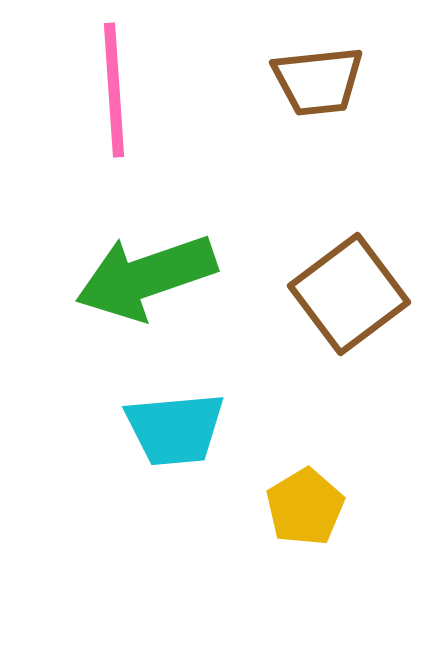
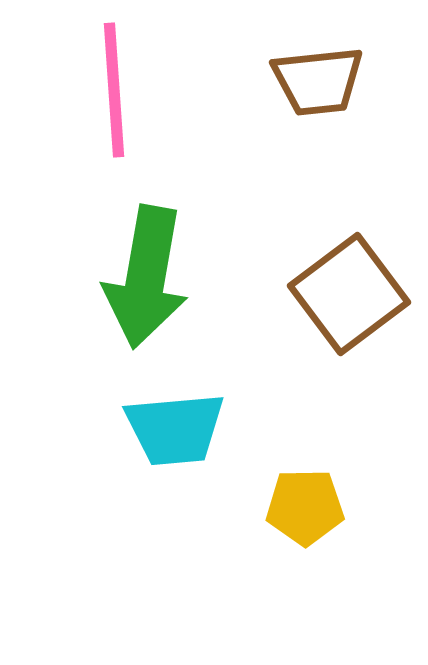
green arrow: rotated 61 degrees counterclockwise
yellow pentagon: rotated 30 degrees clockwise
